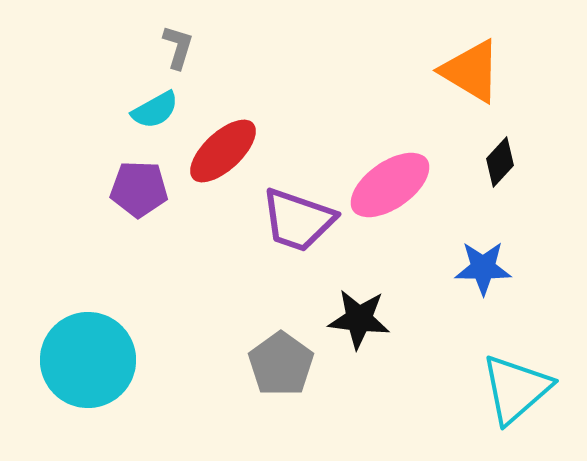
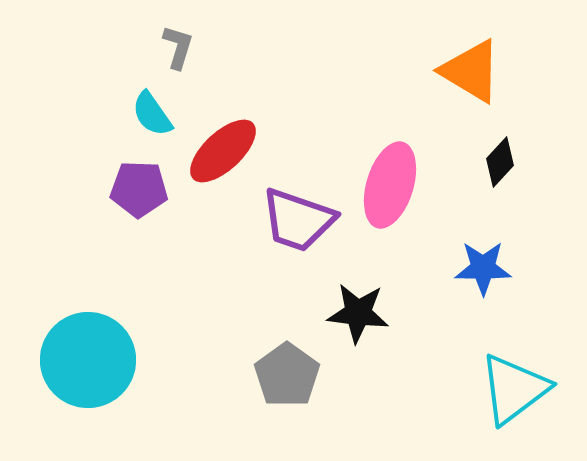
cyan semicircle: moved 3 px left, 4 px down; rotated 84 degrees clockwise
pink ellipse: rotated 38 degrees counterclockwise
black star: moved 1 px left, 6 px up
gray pentagon: moved 6 px right, 11 px down
cyan triangle: moved 2 px left; rotated 4 degrees clockwise
